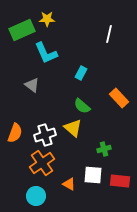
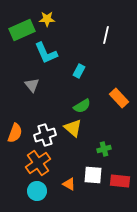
white line: moved 3 px left, 1 px down
cyan rectangle: moved 2 px left, 2 px up
gray triangle: rotated 14 degrees clockwise
green semicircle: rotated 72 degrees counterclockwise
orange cross: moved 4 px left
cyan circle: moved 1 px right, 5 px up
